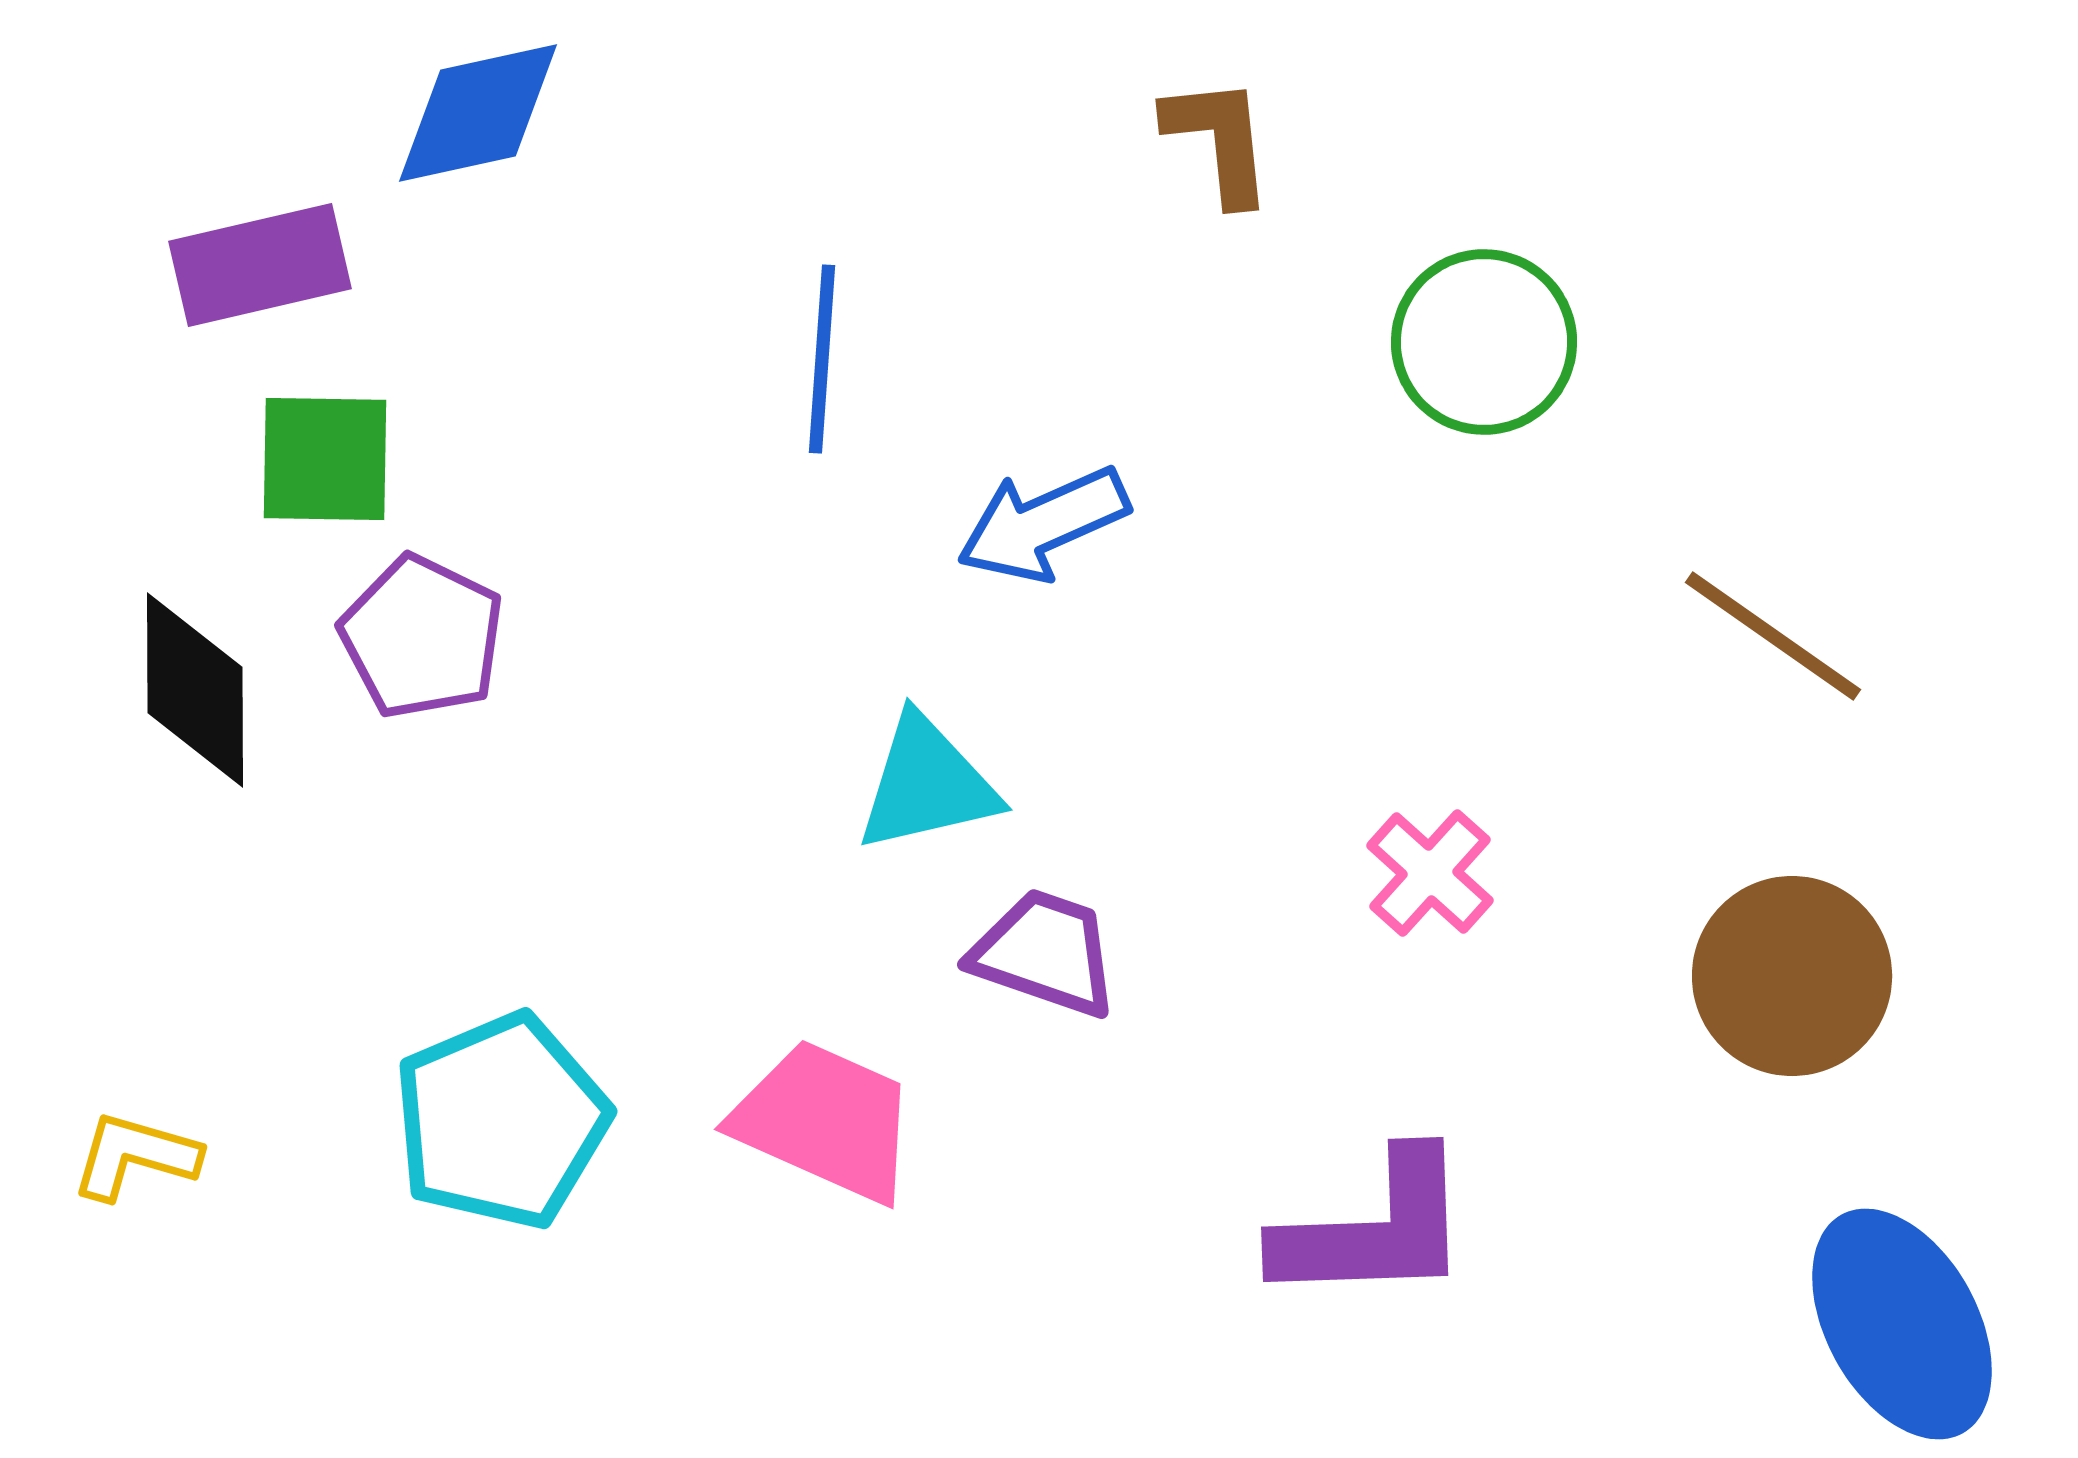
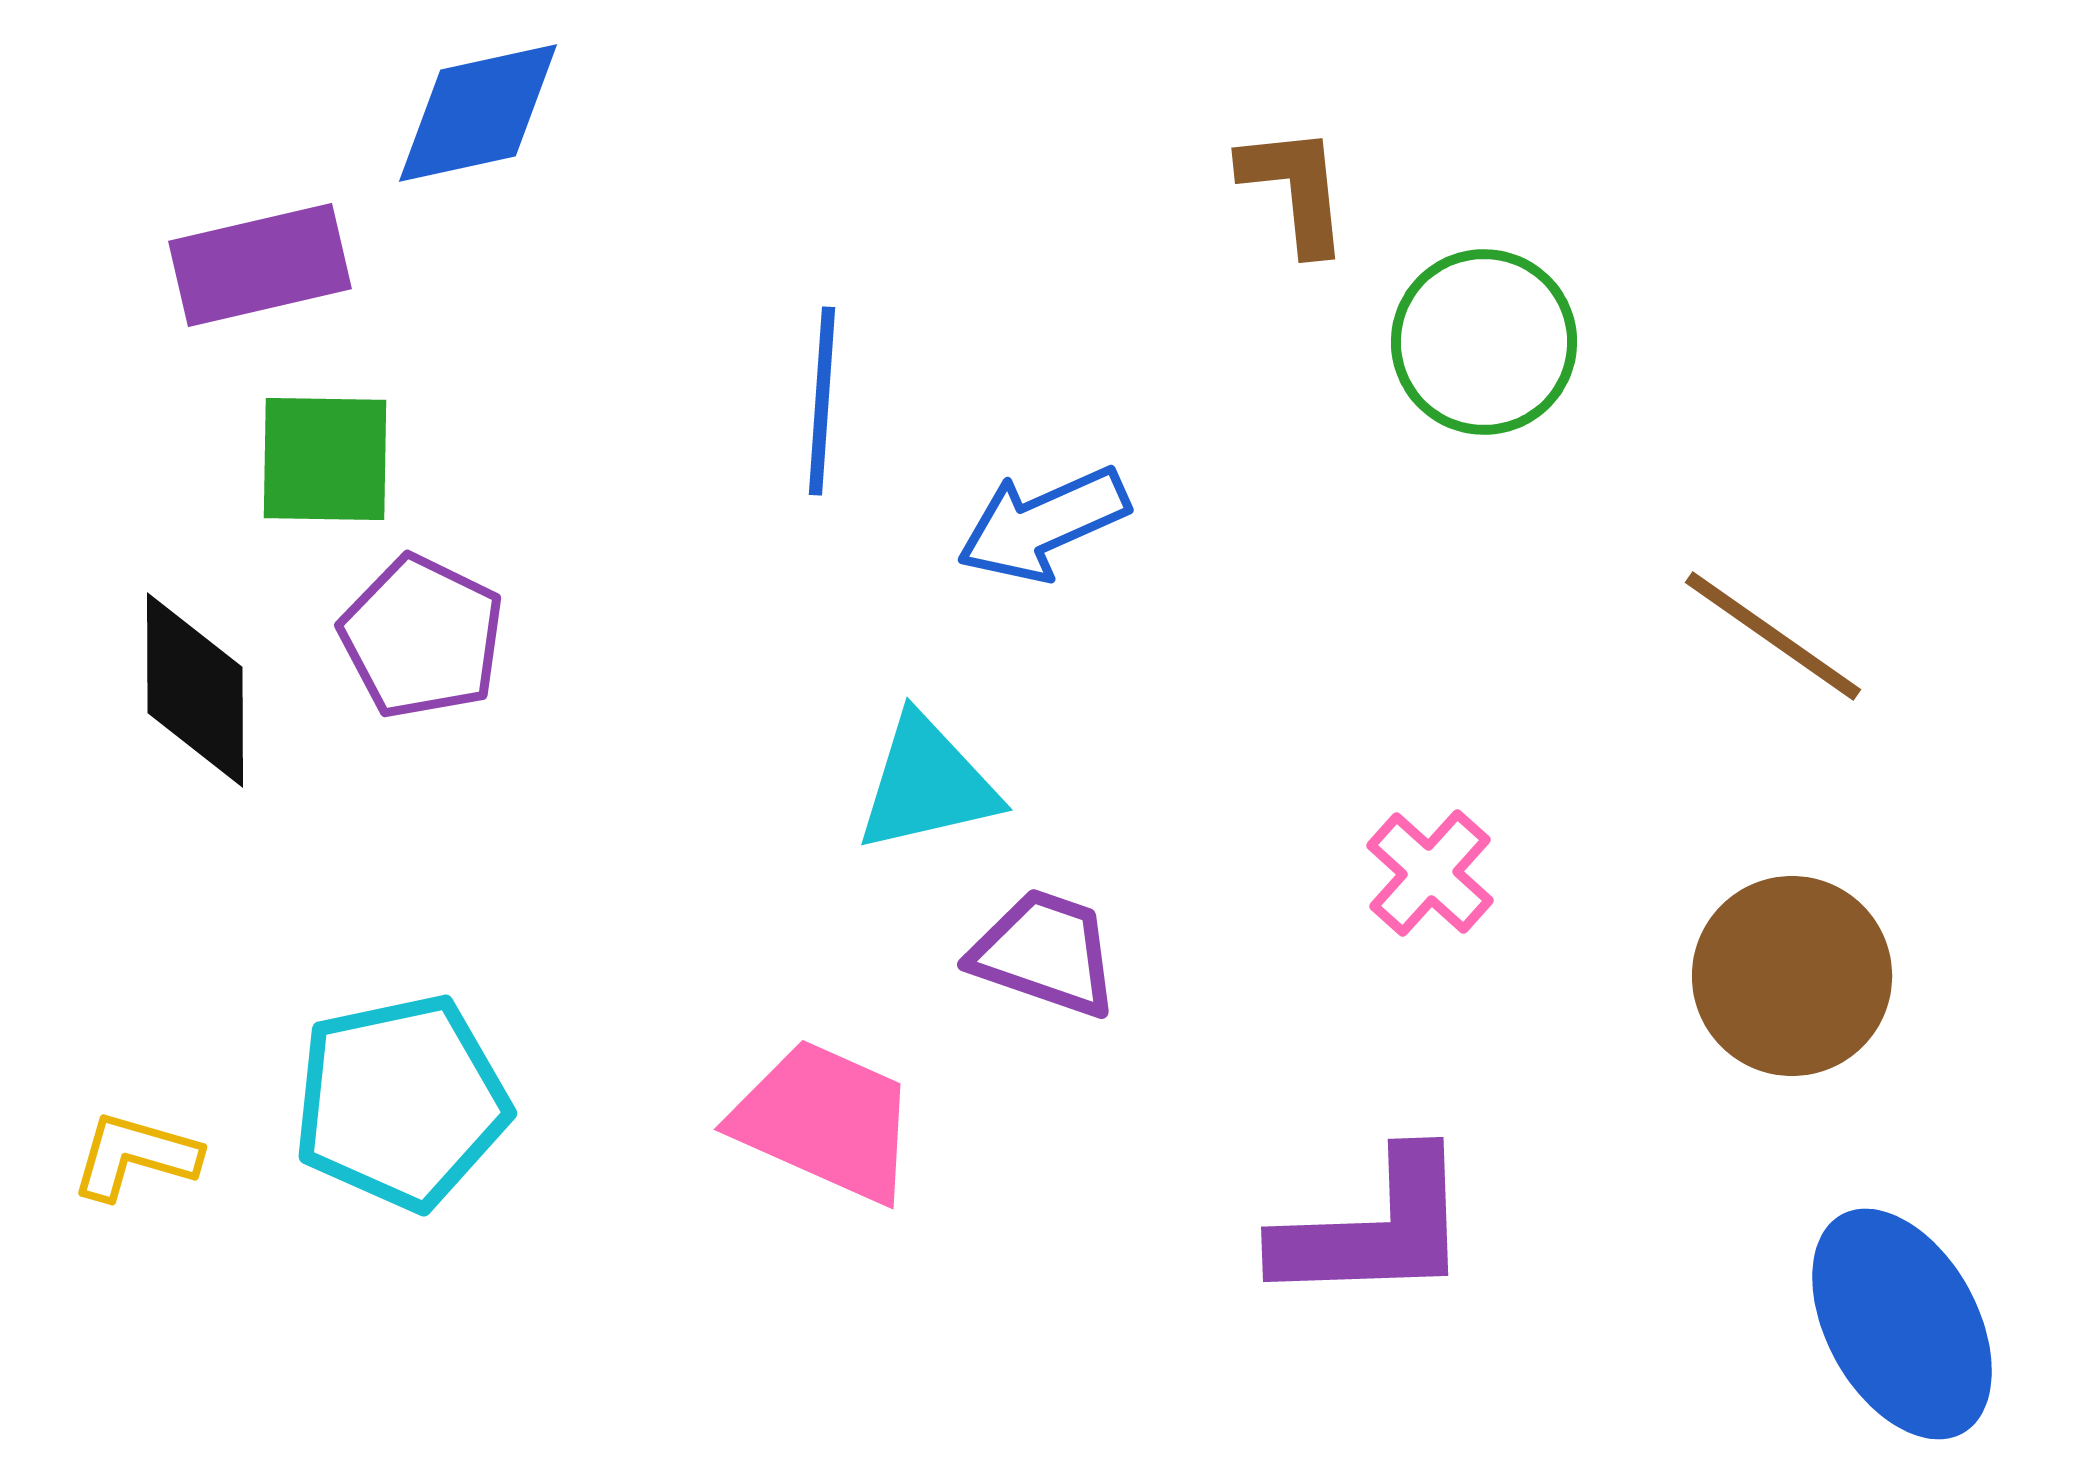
brown L-shape: moved 76 px right, 49 px down
blue line: moved 42 px down
cyan pentagon: moved 100 px left, 19 px up; rotated 11 degrees clockwise
